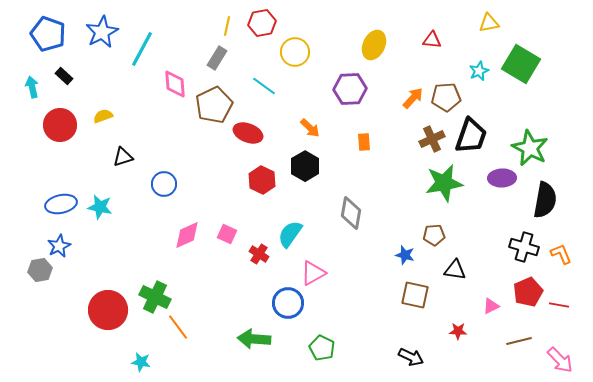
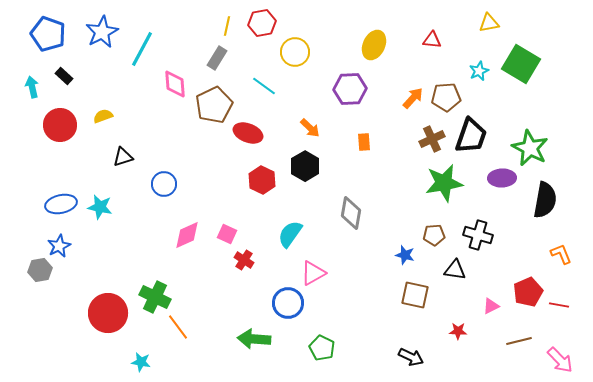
black cross at (524, 247): moved 46 px left, 12 px up
red cross at (259, 254): moved 15 px left, 6 px down
red circle at (108, 310): moved 3 px down
